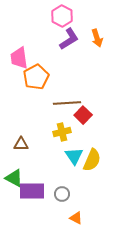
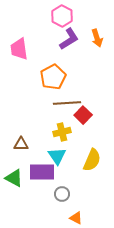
pink trapezoid: moved 9 px up
orange pentagon: moved 17 px right
cyan triangle: moved 17 px left
purple rectangle: moved 10 px right, 19 px up
